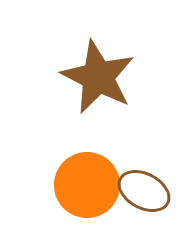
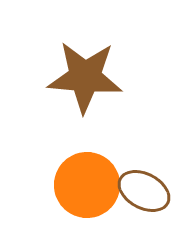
brown star: moved 13 px left; rotated 22 degrees counterclockwise
